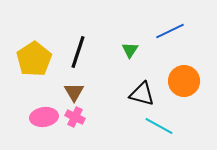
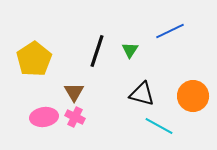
black line: moved 19 px right, 1 px up
orange circle: moved 9 px right, 15 px down
